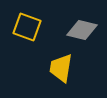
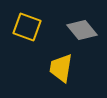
gray diamond: rotated 36 degrees clockwise
